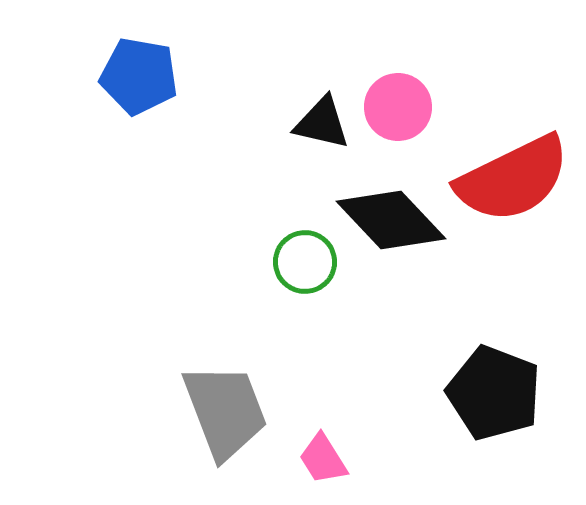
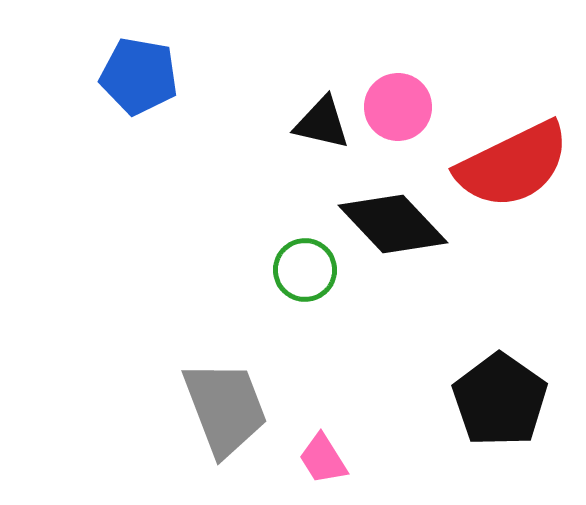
red semicircle: moved 14 px up
black diamond: moved 2 px right, 4 px down
green circle: moved 8 px down
black pentagon: moved 6 px right, 7 px down; rotated 14 degrees clockwise
gray trapezoid: moved 3 px up
